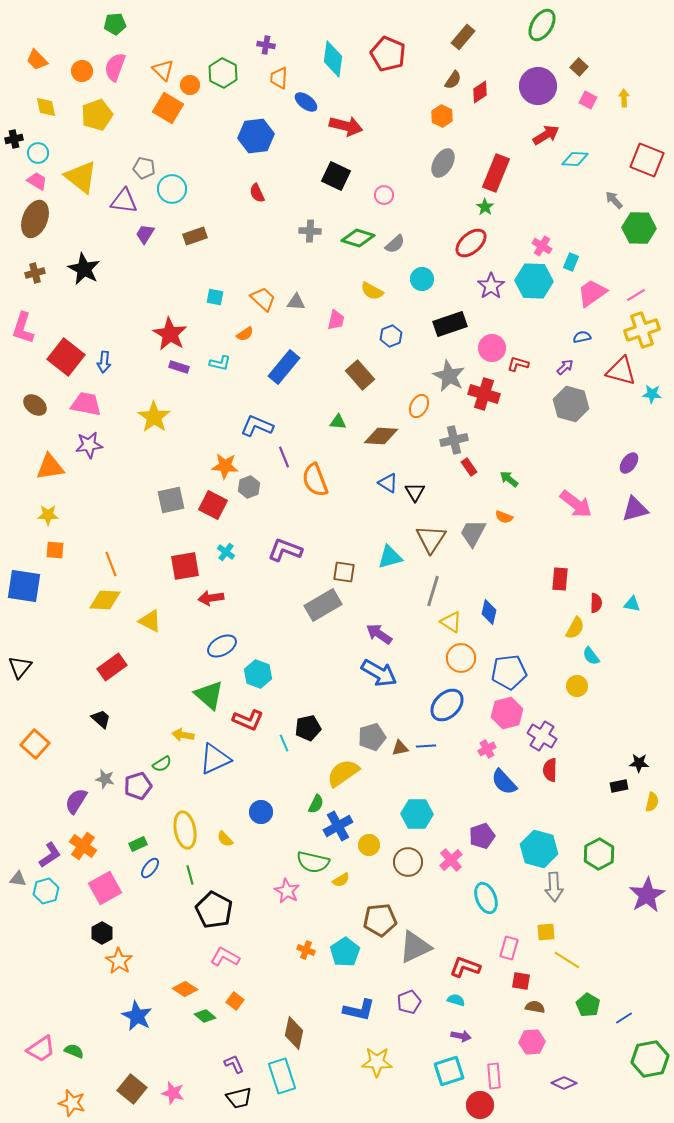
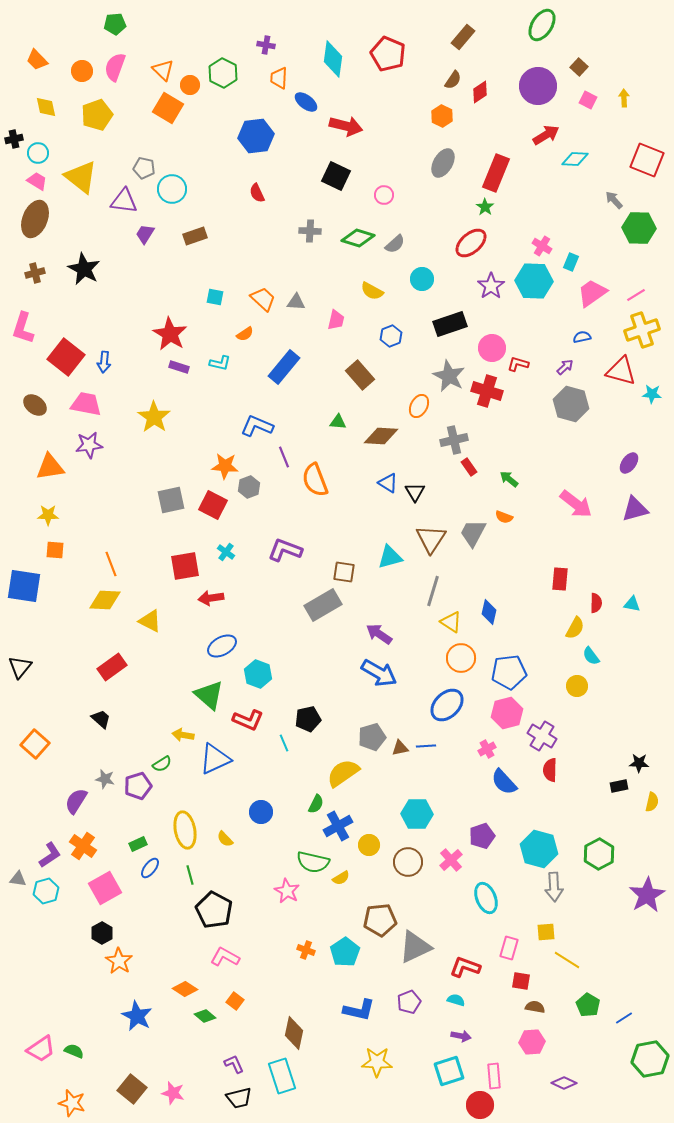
red cross at (484, 394): moved 3 px right, 3 px up
black pentagon at (308, 728): moved 9 px up
yellow semicircle at (341, 880): moved 2 px up
